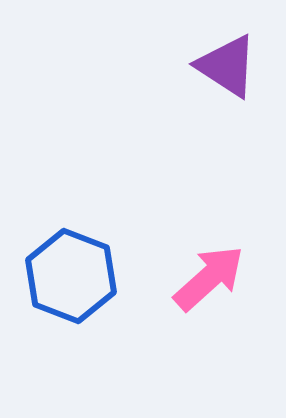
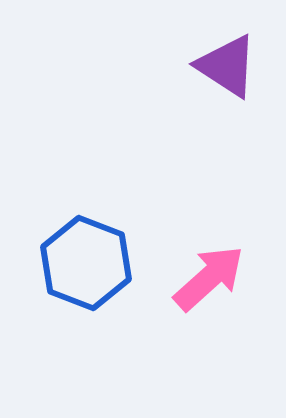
blue hexagon: moved 15 px right, 13 px up
